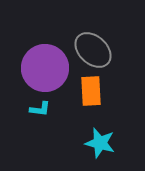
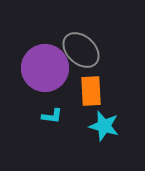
gray ellipse: moved 12 px left
cyan L-shape: moved 12 px right, 7 px down
cyan star: moved 4 px right, 17 px up
